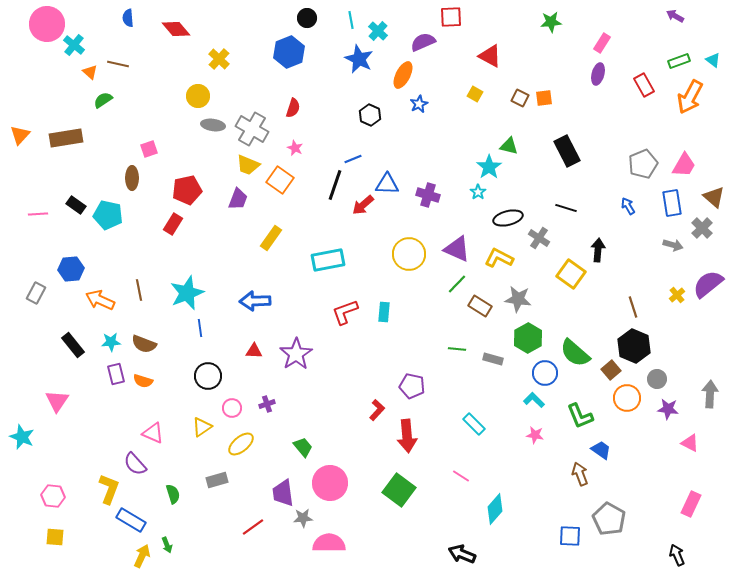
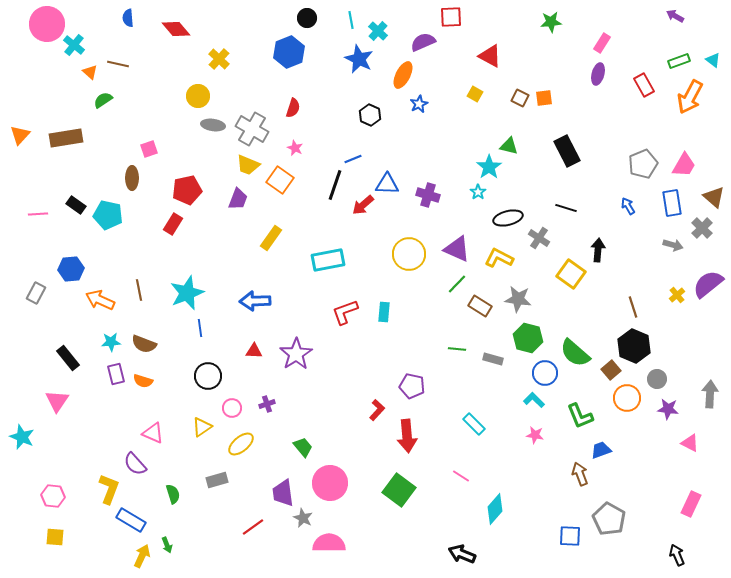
green hexagon at (528, 338): rotated 16 degrees counterclockwise
black rectangle at (73, 345): moved 5 px left, 13 px down
blue trapezoid at (601, 450): rotated 55 degrees counterclockwise
gray star at (303, 518): rotated 30 degrees clockwise
